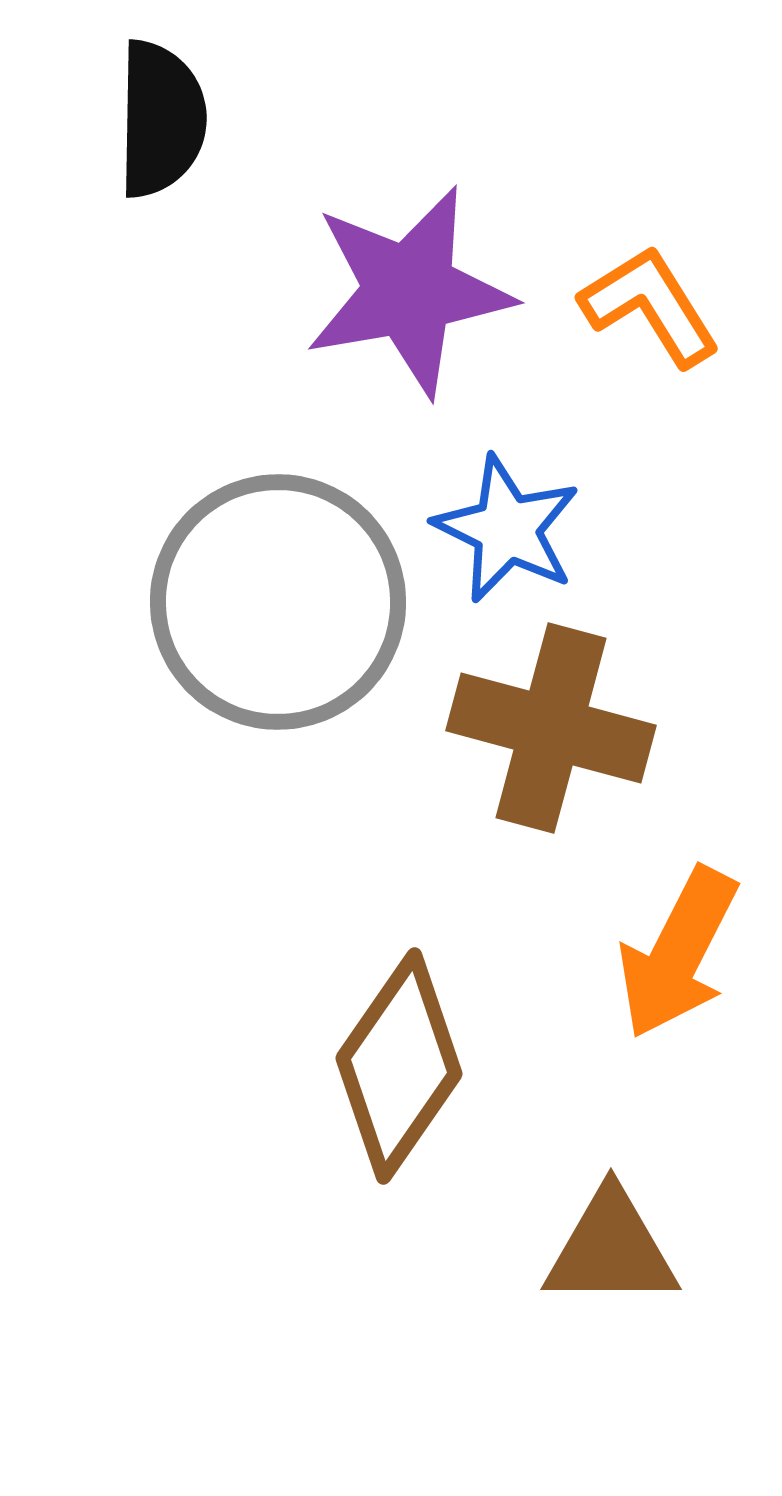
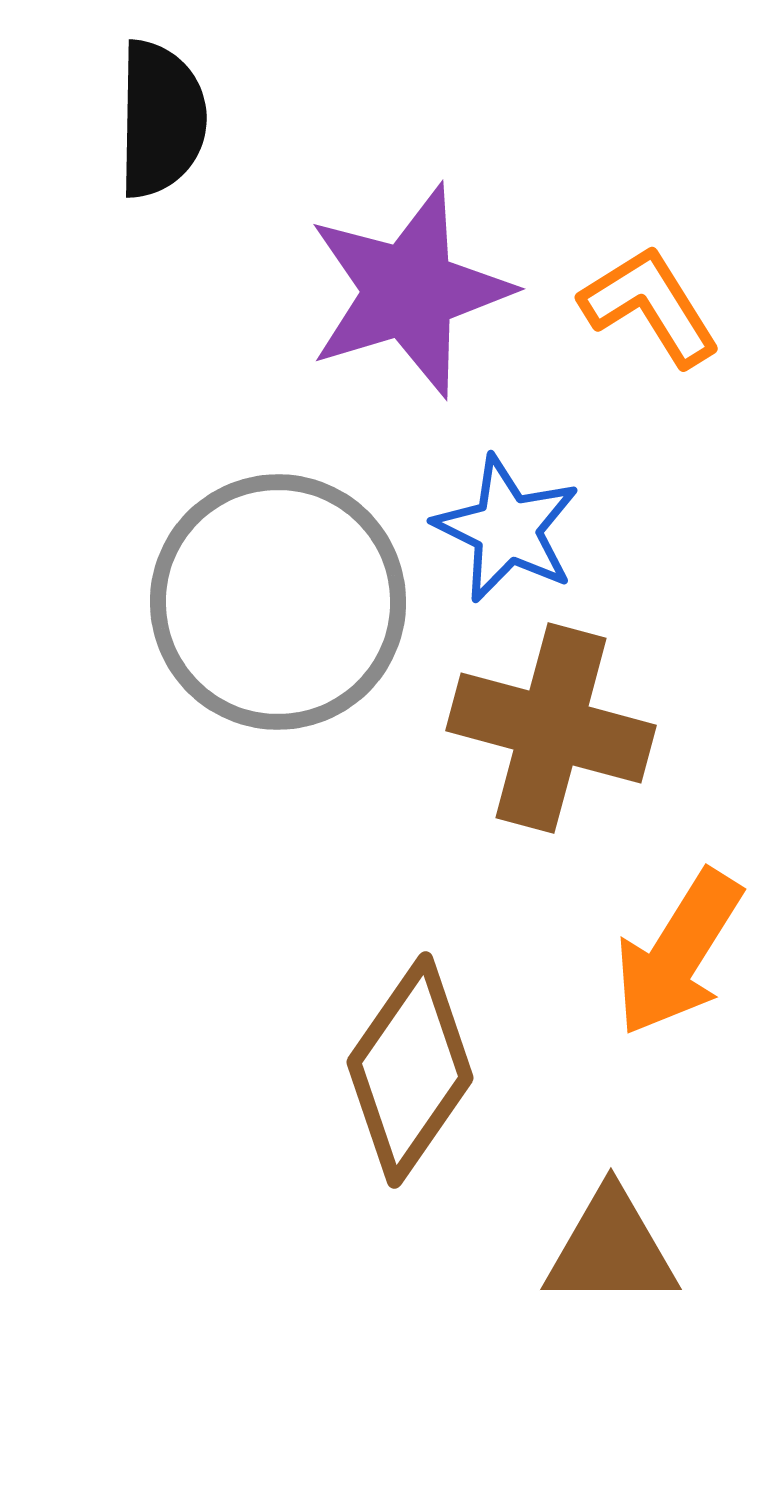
purple star: rotated 7 degrees counterclockwise
orange arrow: rotated 5 degrees clockwise
brown diamond: moved 11 px right, 4 px down
